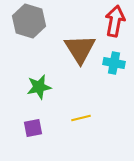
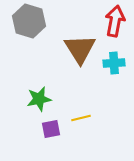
cyan cross: rotated 15 degrees counterclockwise
green star: moved 12 px down
purple square: moved 18 px right, 1 px down
